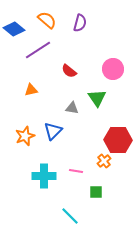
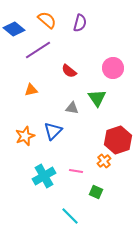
pink circle: moved 1 px up
red hexagon: rotated 20 degrees counterclockwise
cyan cross: rotated 30 degrees counterclockwise
green square: rotated 24 degrees clockwise
